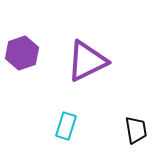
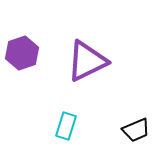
black trapezoid: rotated 76 degrees clockwise
